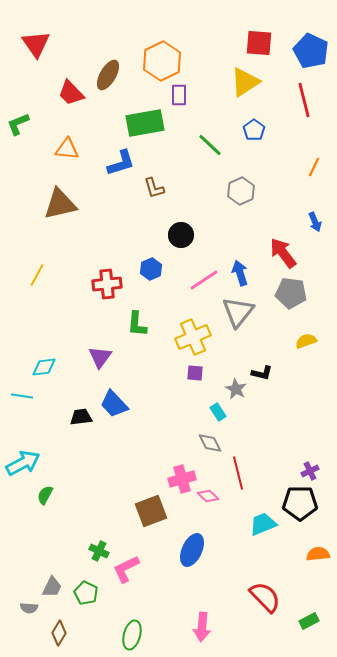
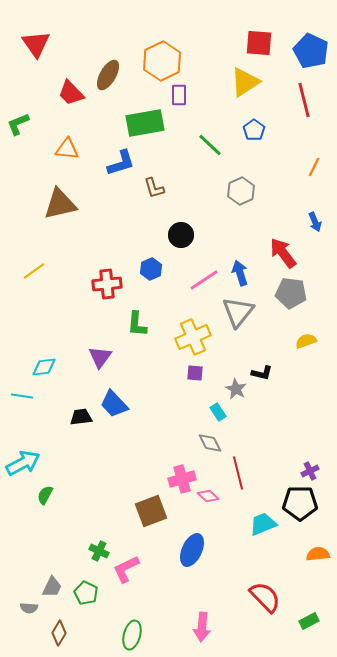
yellow line at (37, 275): moved 3 px left, 4 px up; rotated 25 degrees clockwise
